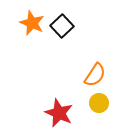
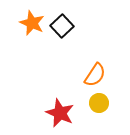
red star: moved 1 px right
